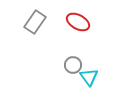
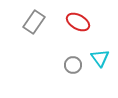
gray rectangle: moved 1 px left
cyan triangle: moved 11 px right, 19 px up
